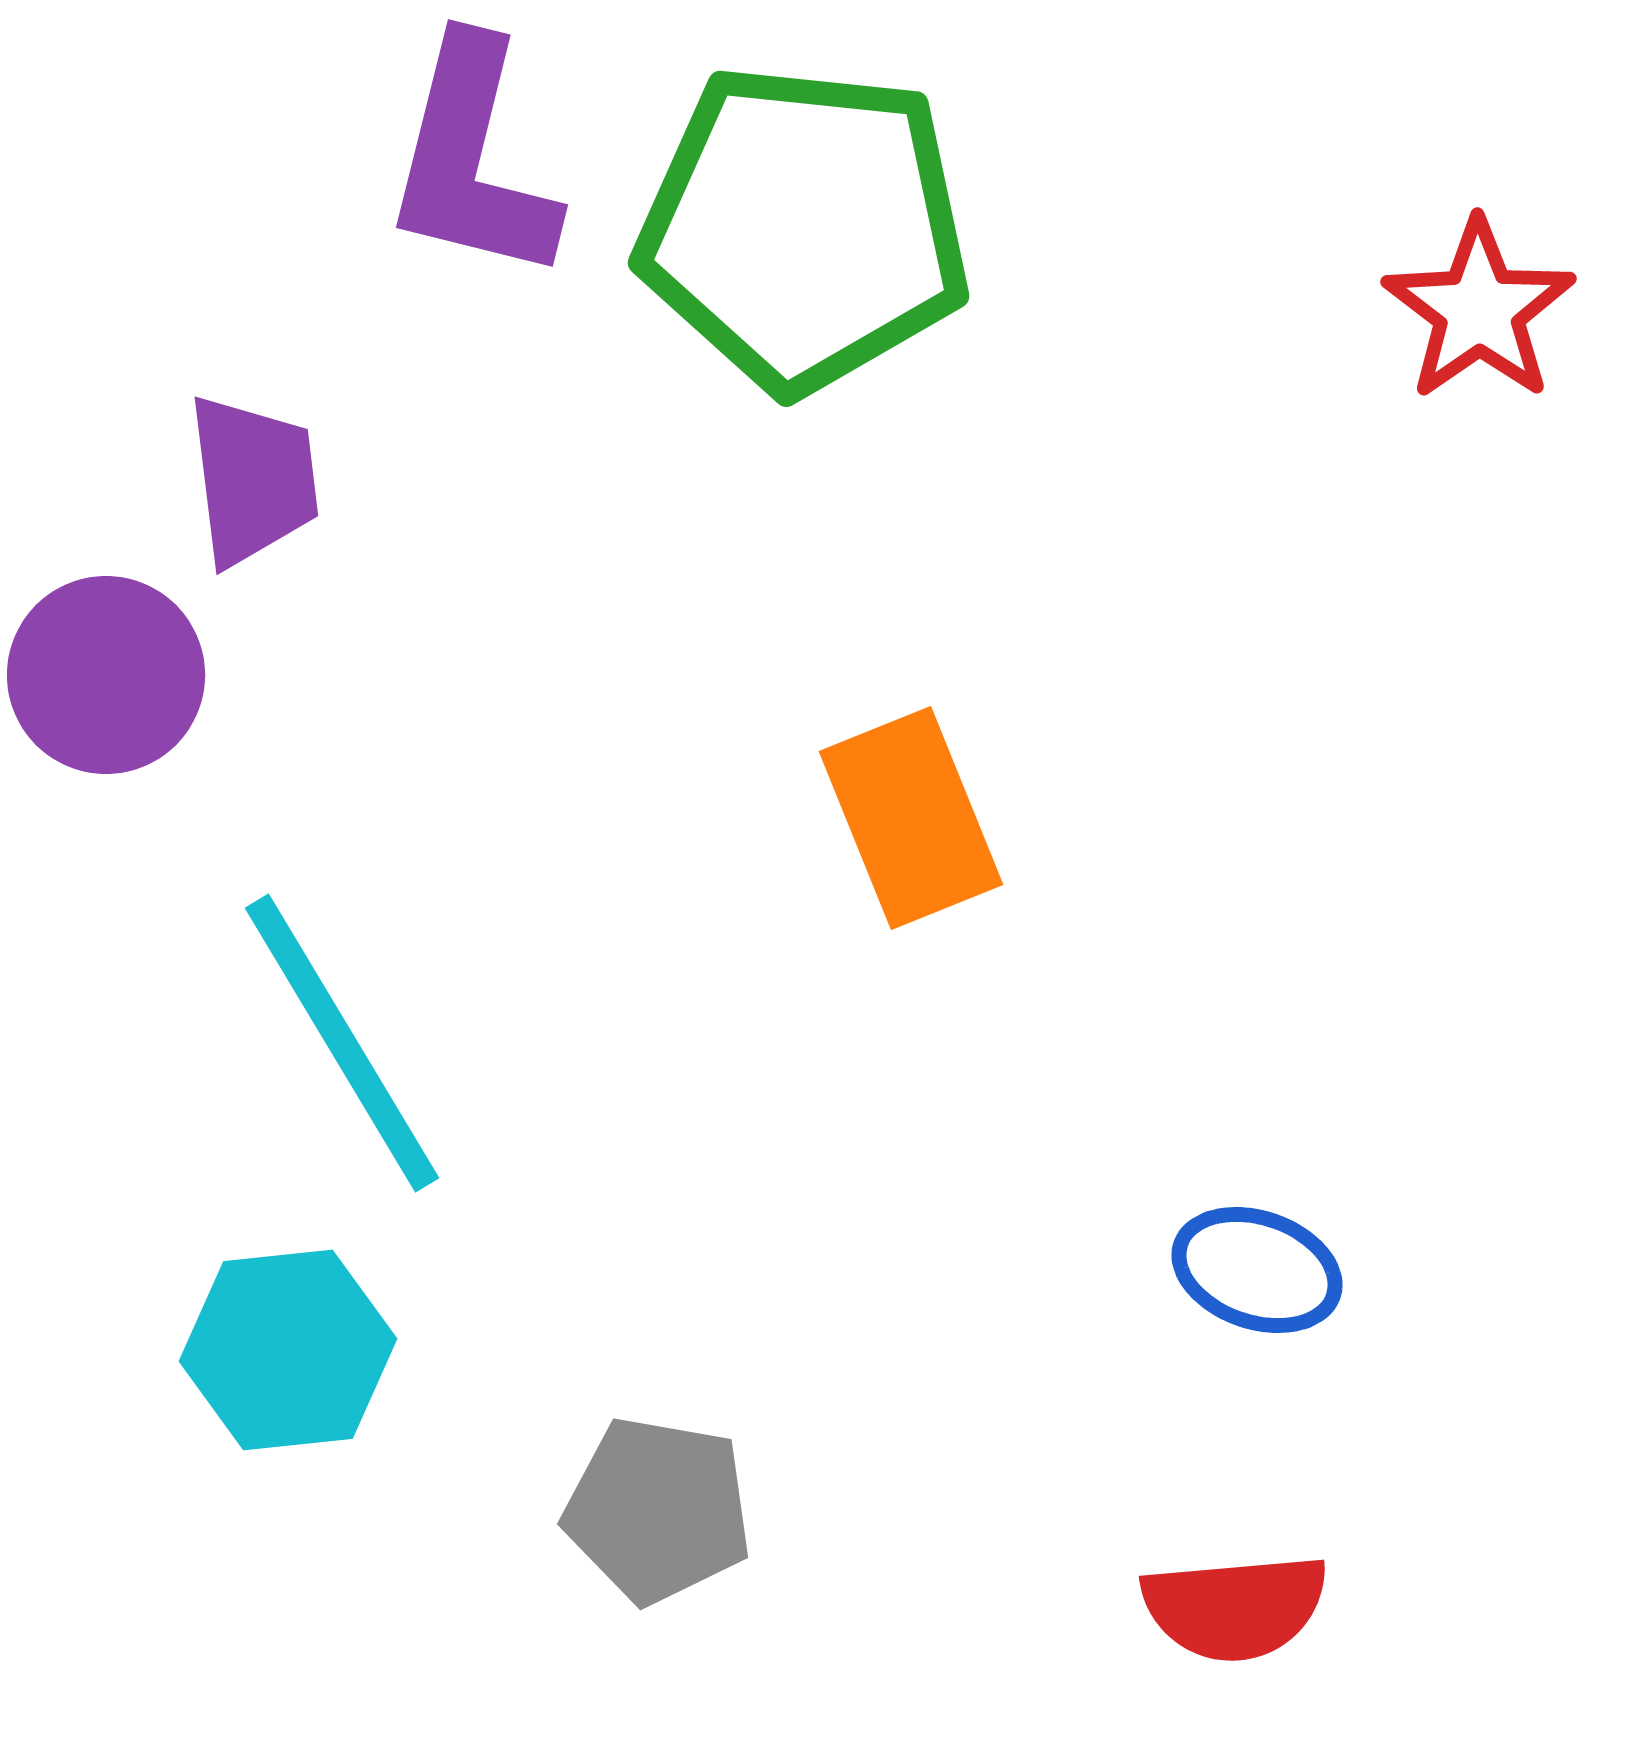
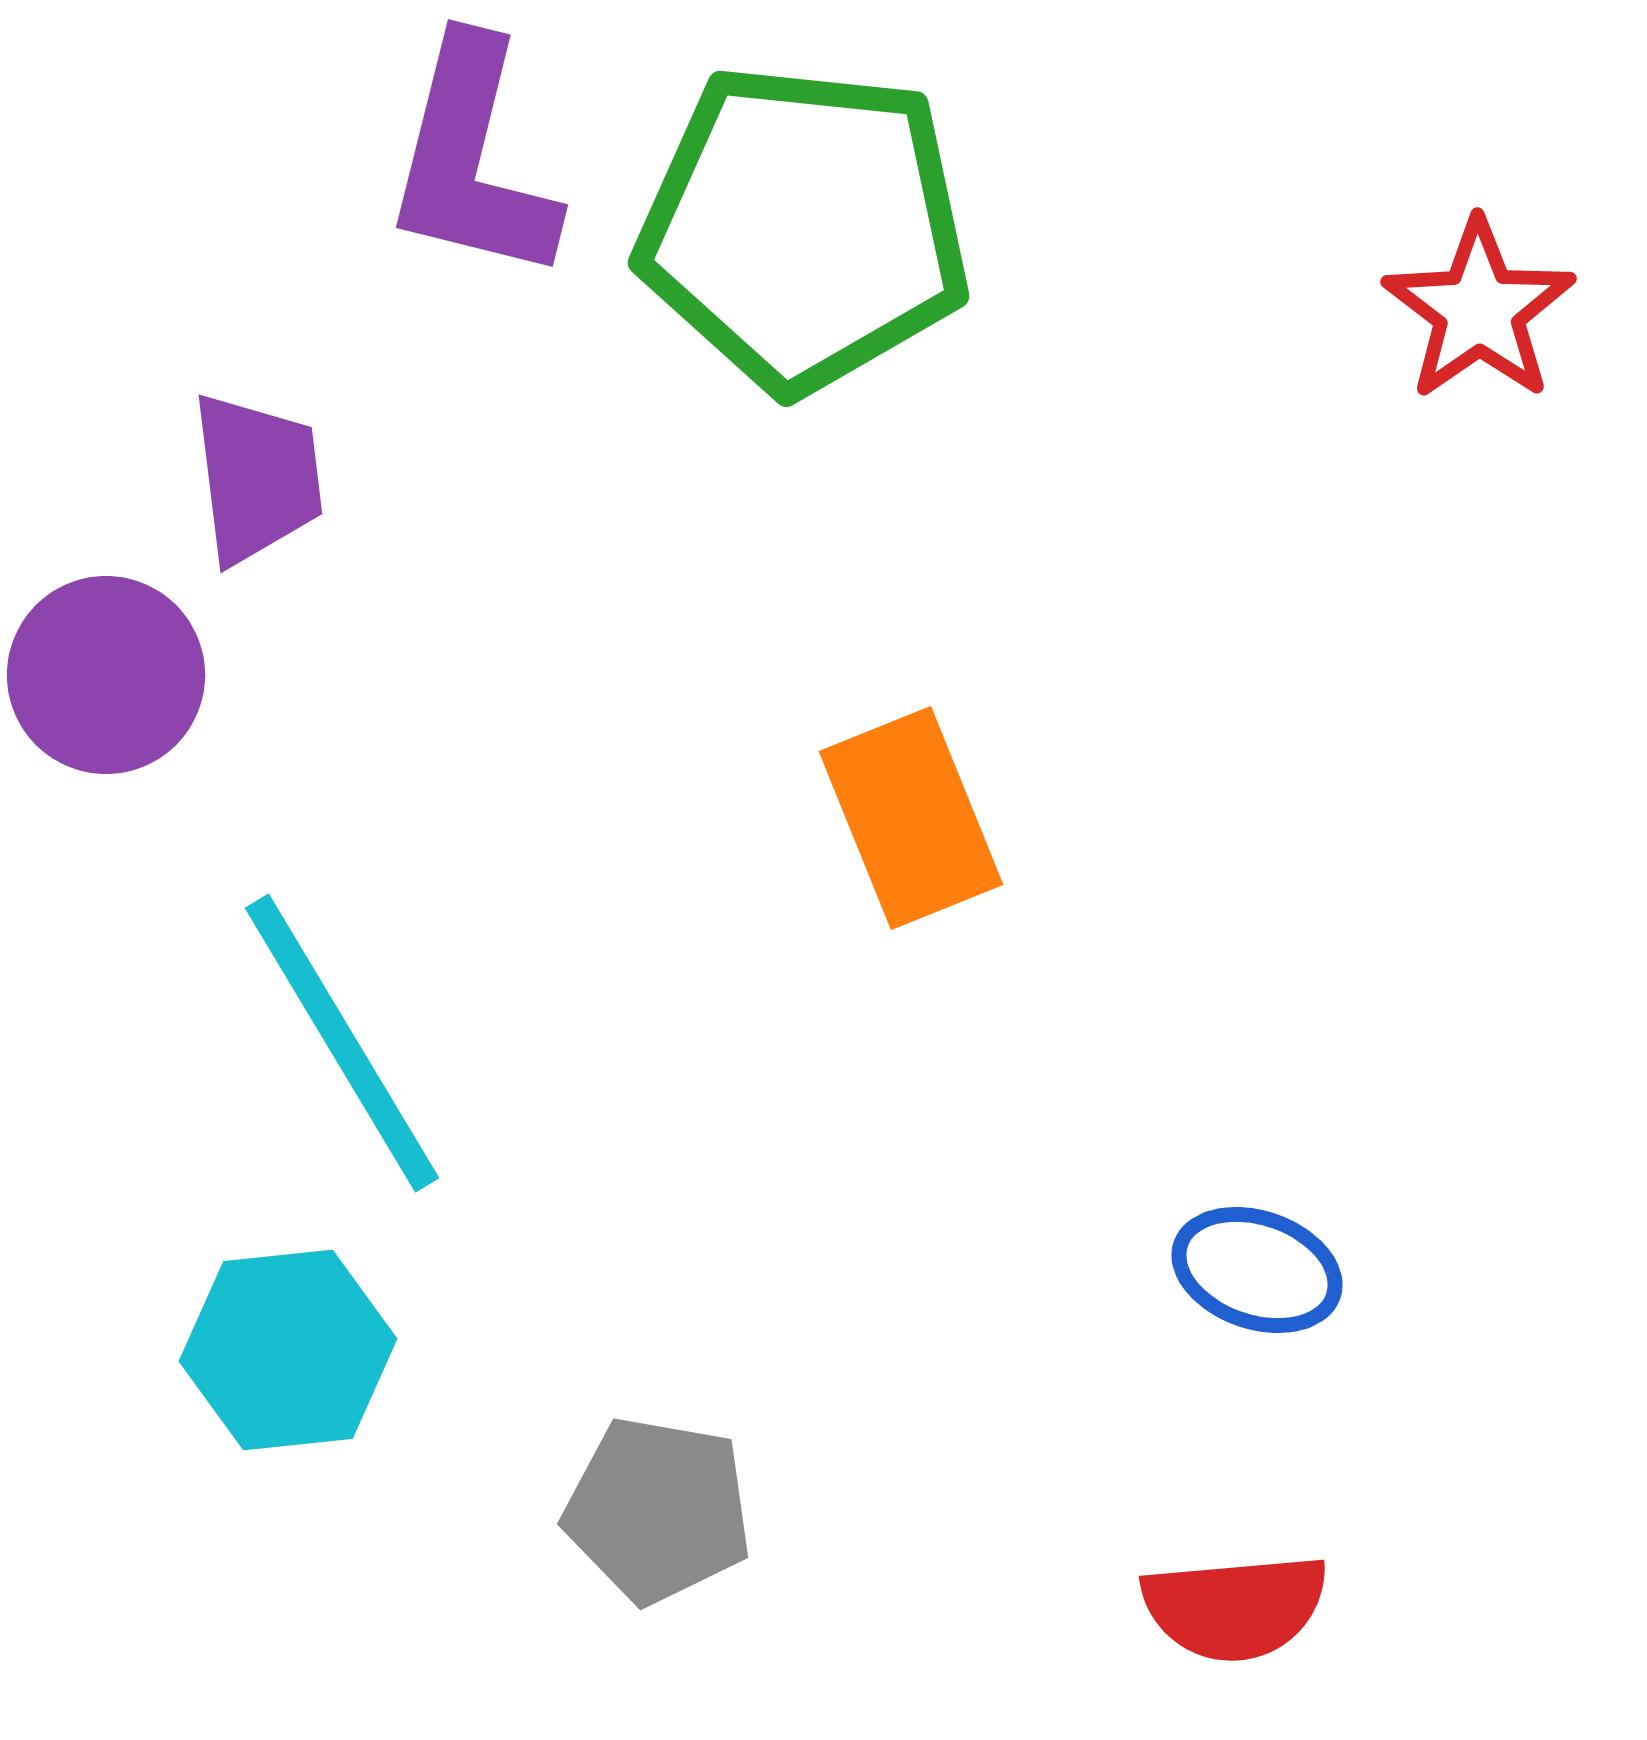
purple trapezoid: moved 4 px right, 2 px up
